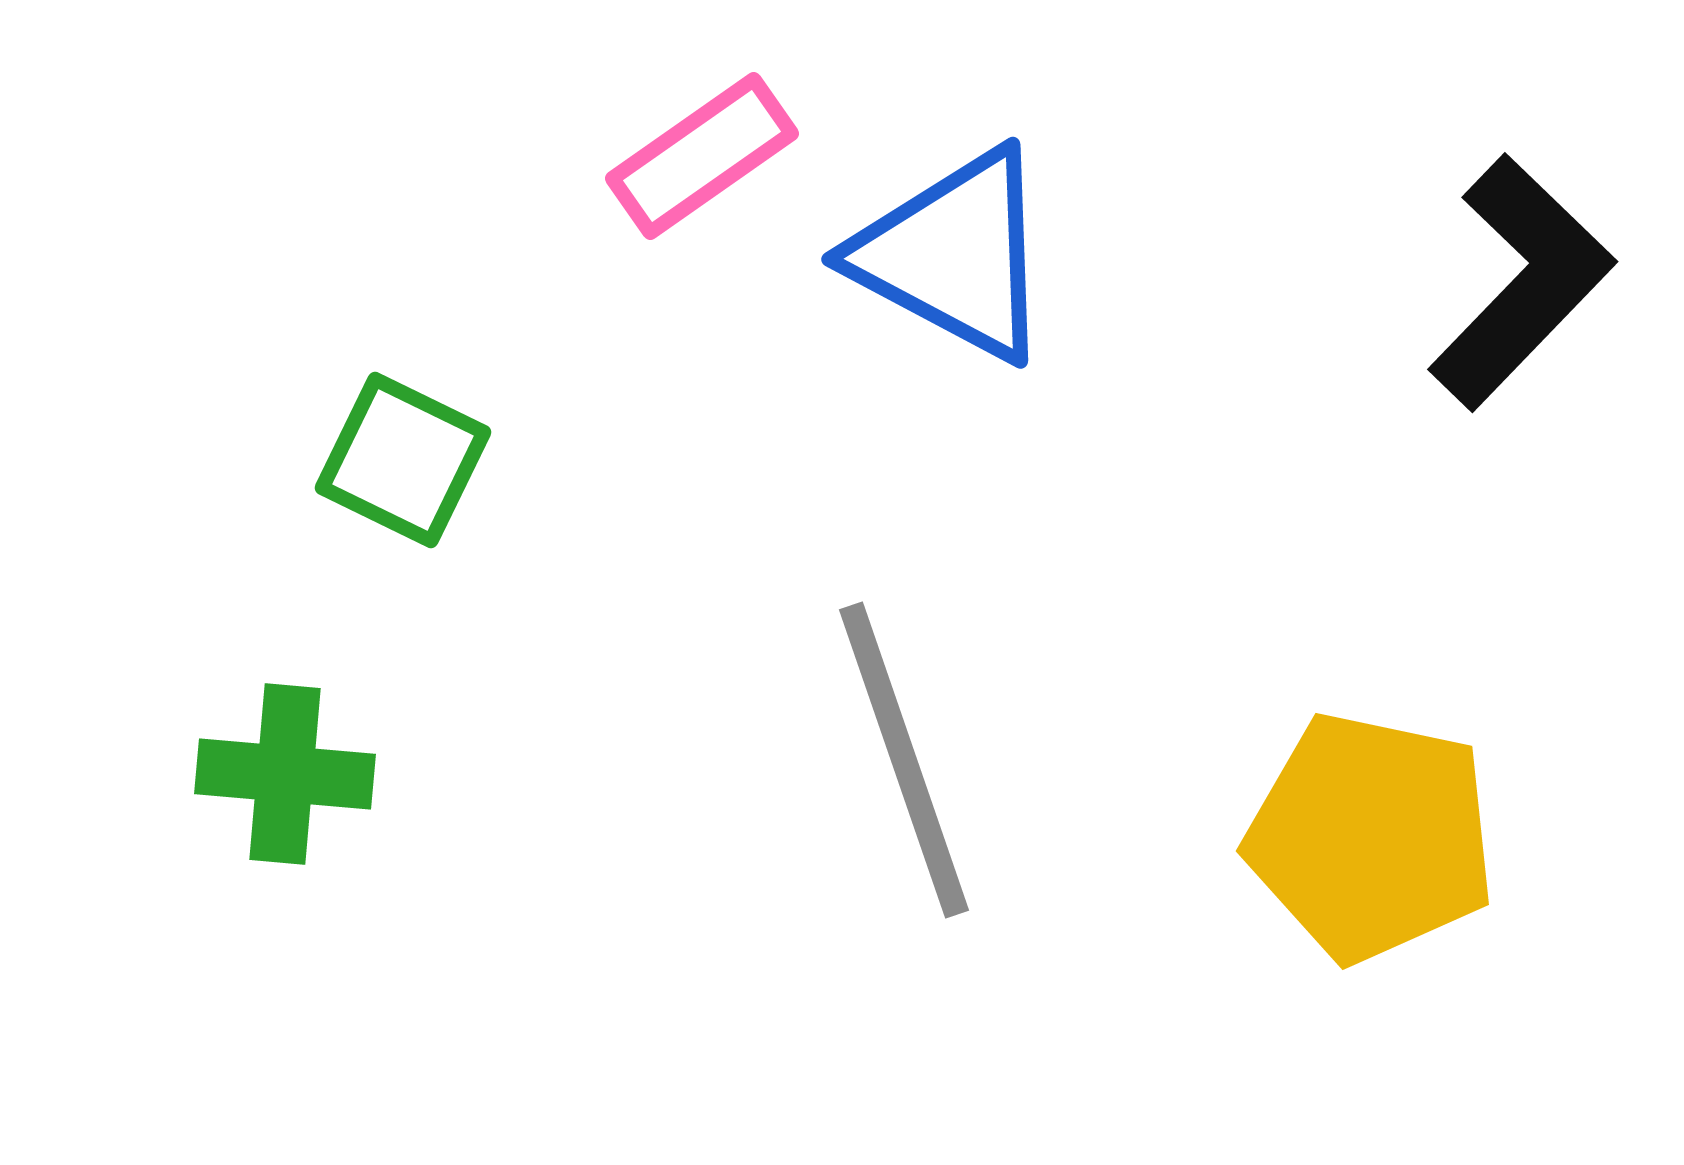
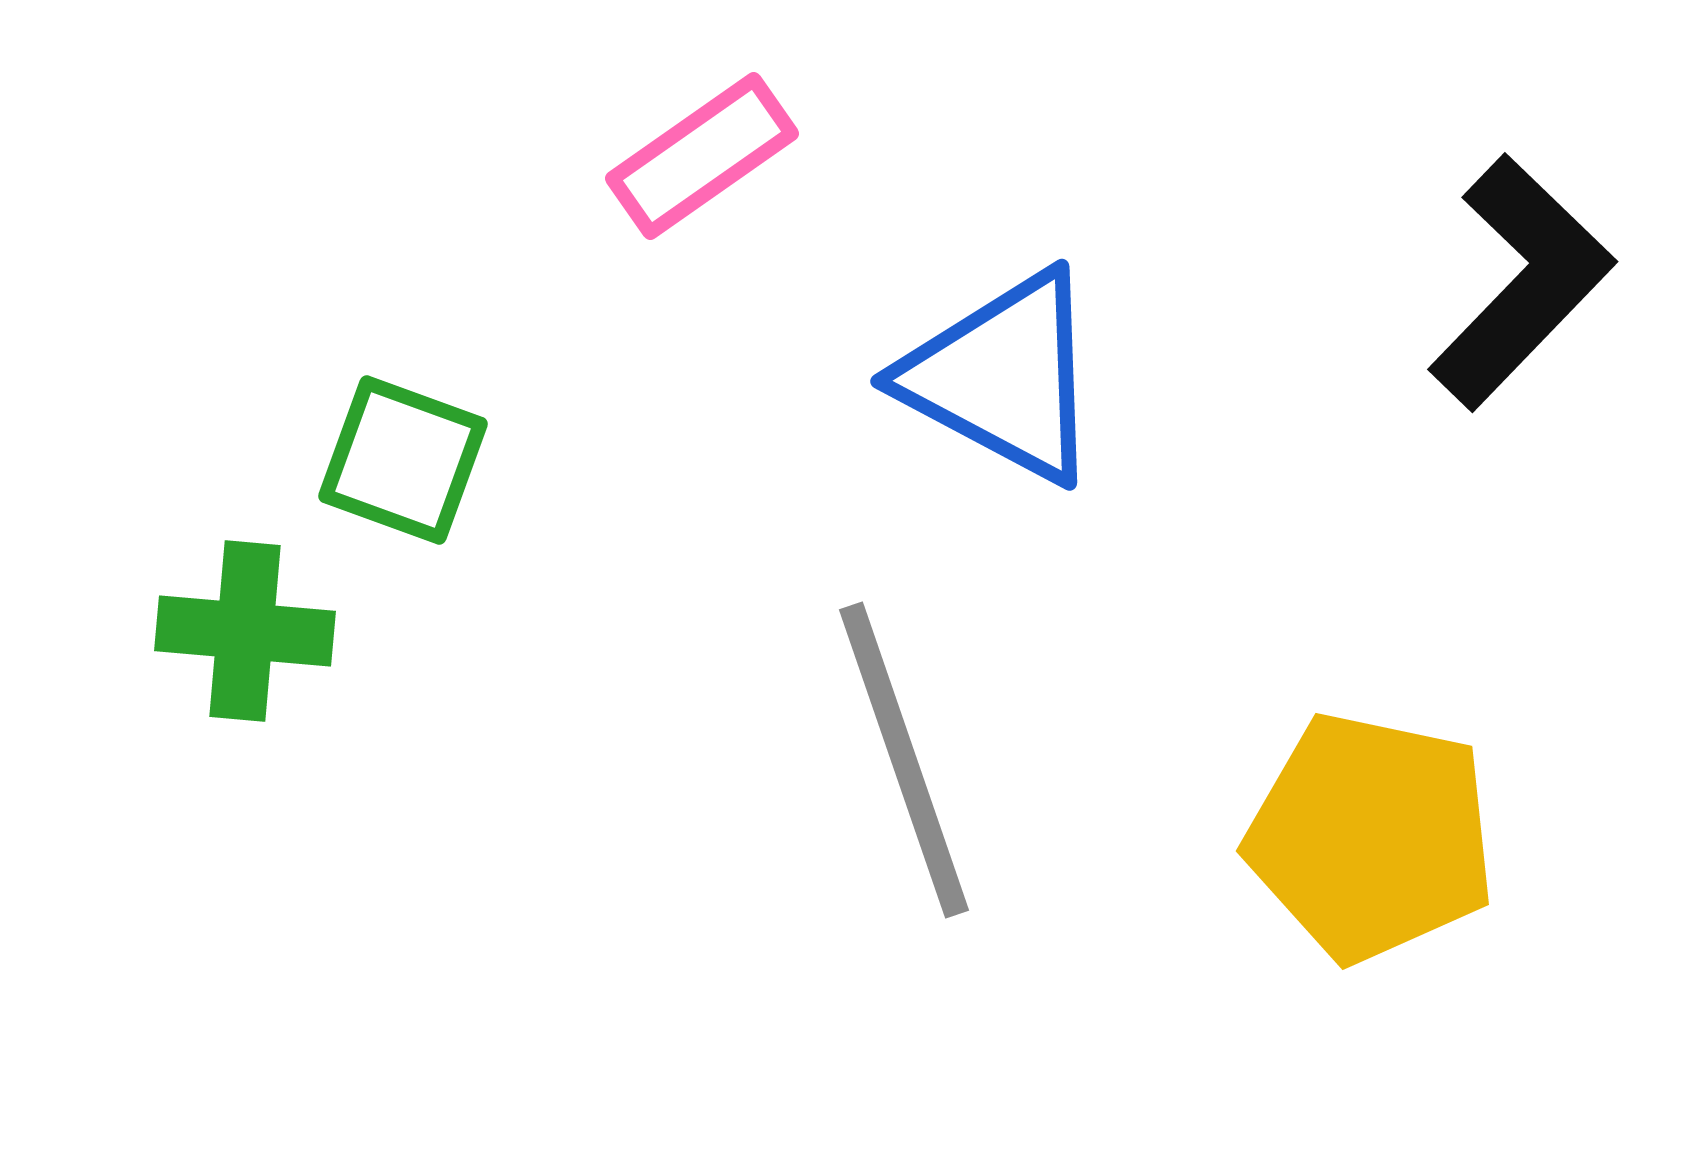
blue triangle: moved 49 px right, 122 px down
green square: rotated 6 degrees counterclockwise
green cross: moved 40 px left, 143 px up
